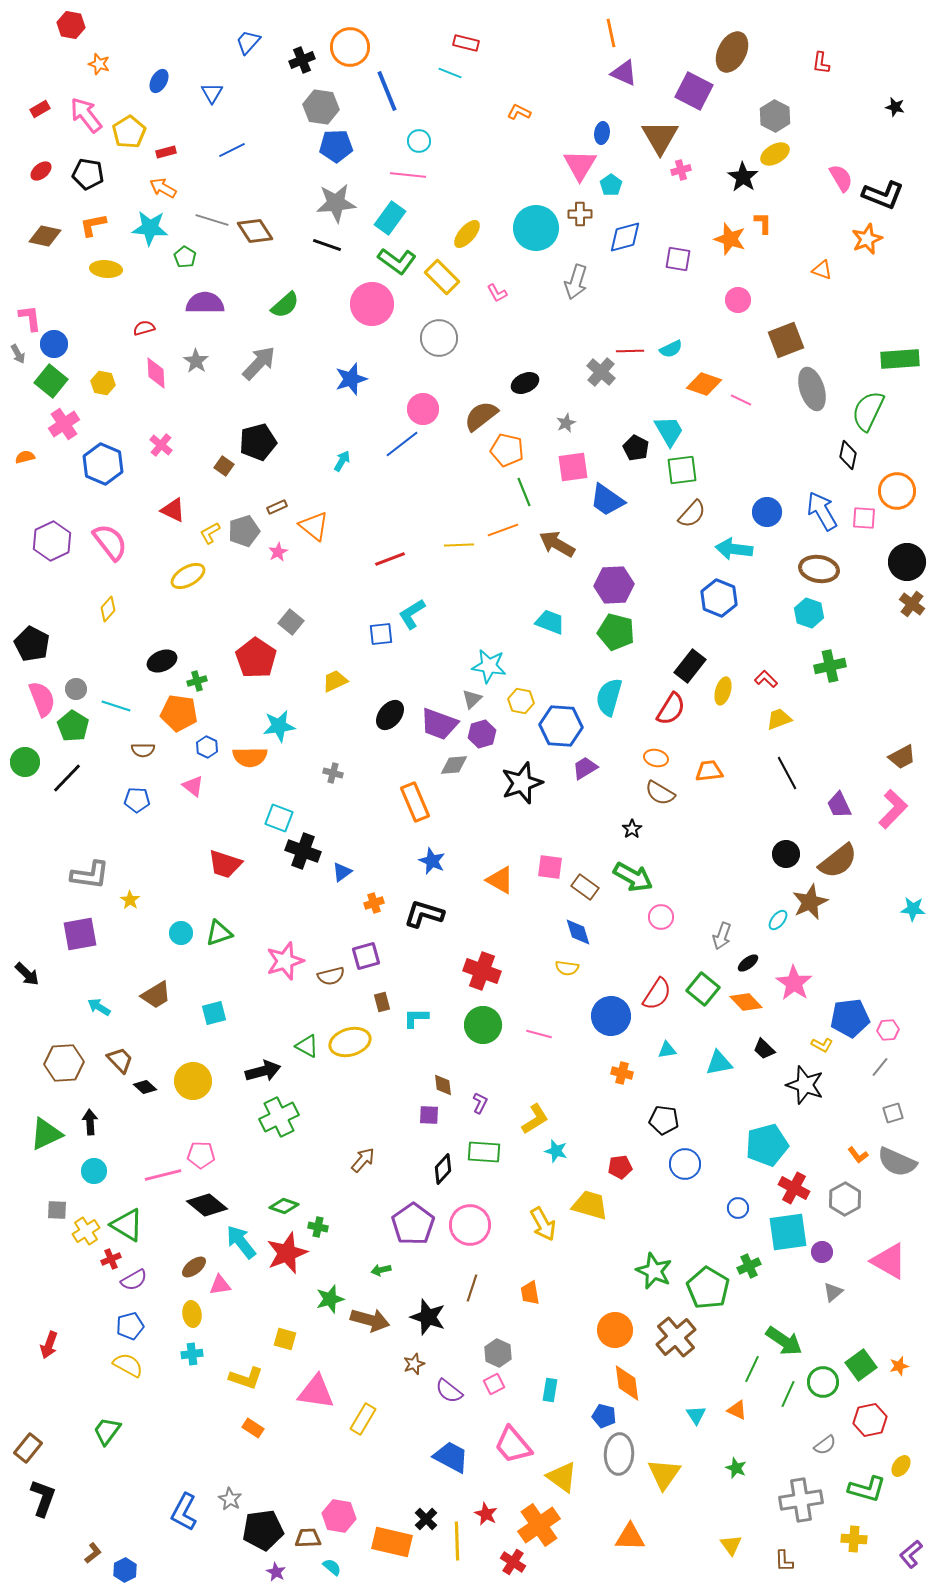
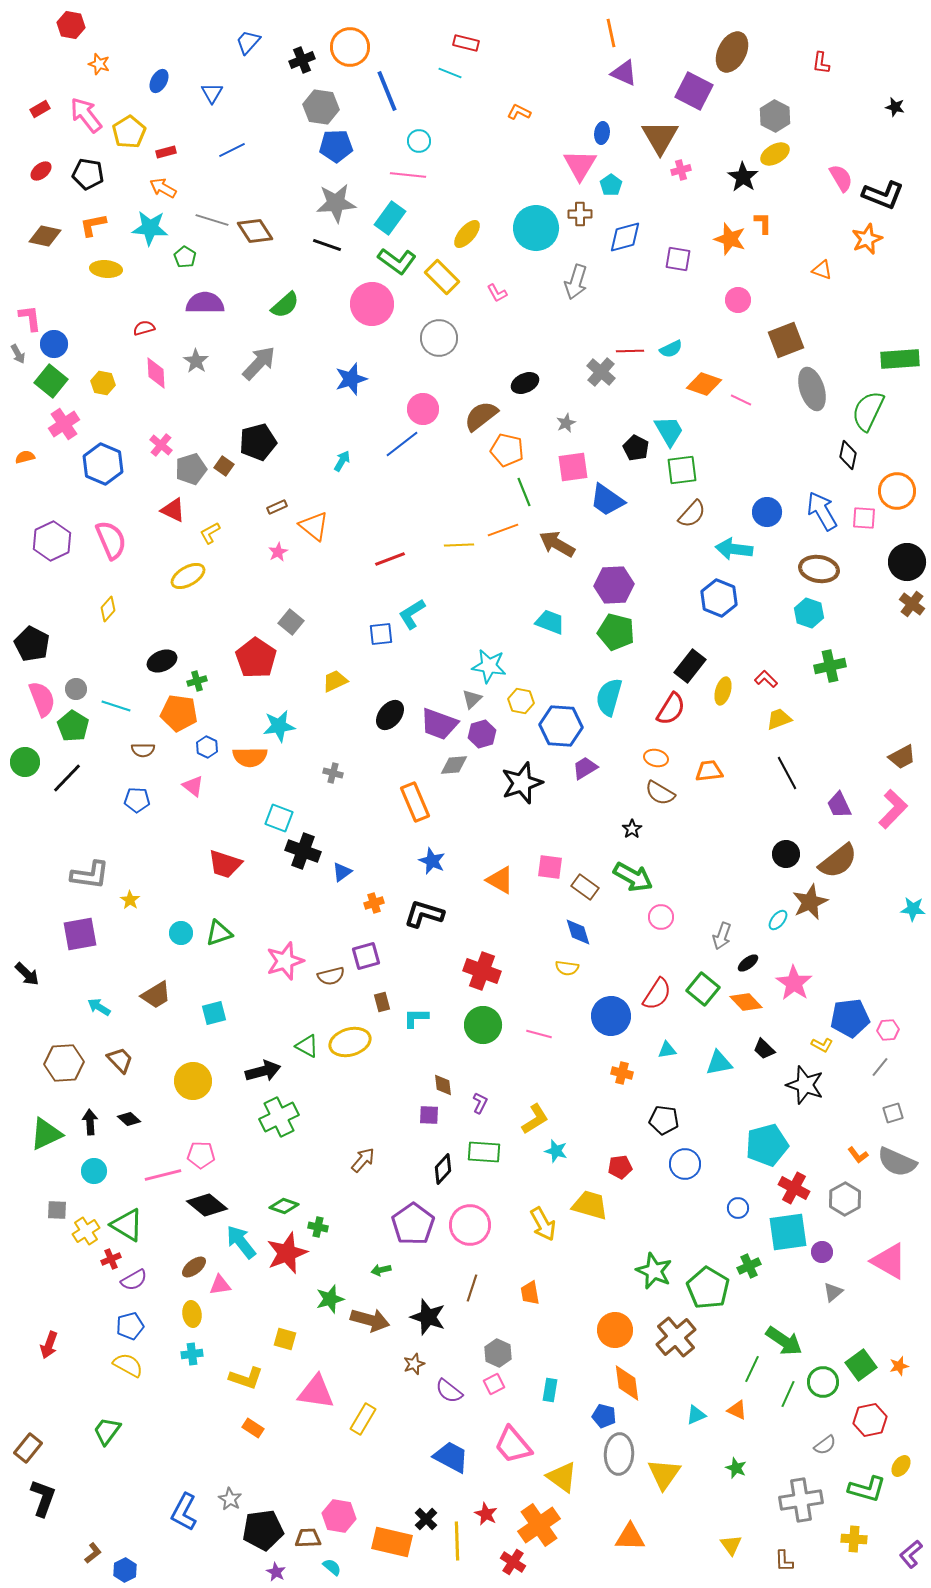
gray pentagon at (244, 531): moved 53 px left, 62 px up
pink semicircle at (110, 542): moved 1 px right, 2 px up; rotated 15 degrees clockwise
black diamond at (145, 1087): moved 16 px left, 32 px down
cyan triangle at (696, 1415): rotated 40 degrees clockwise
